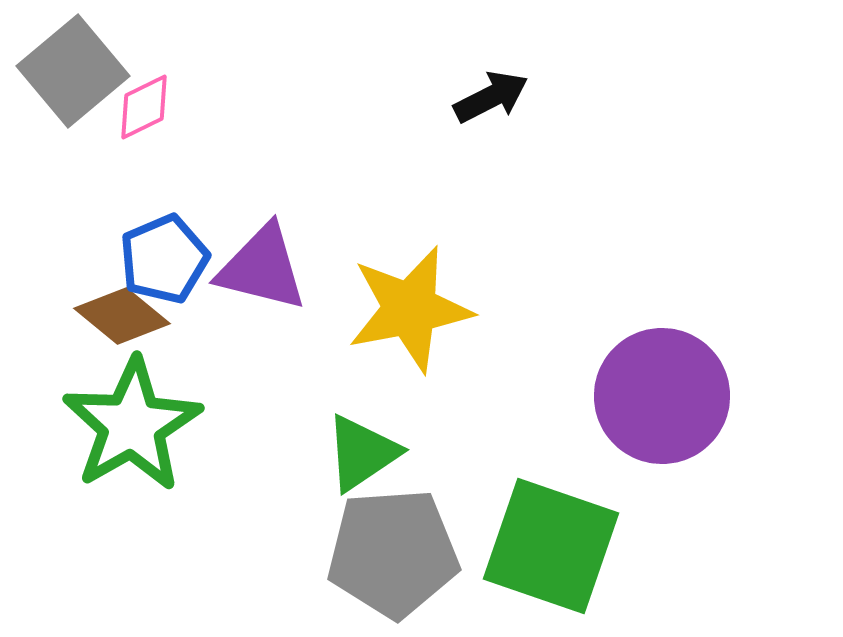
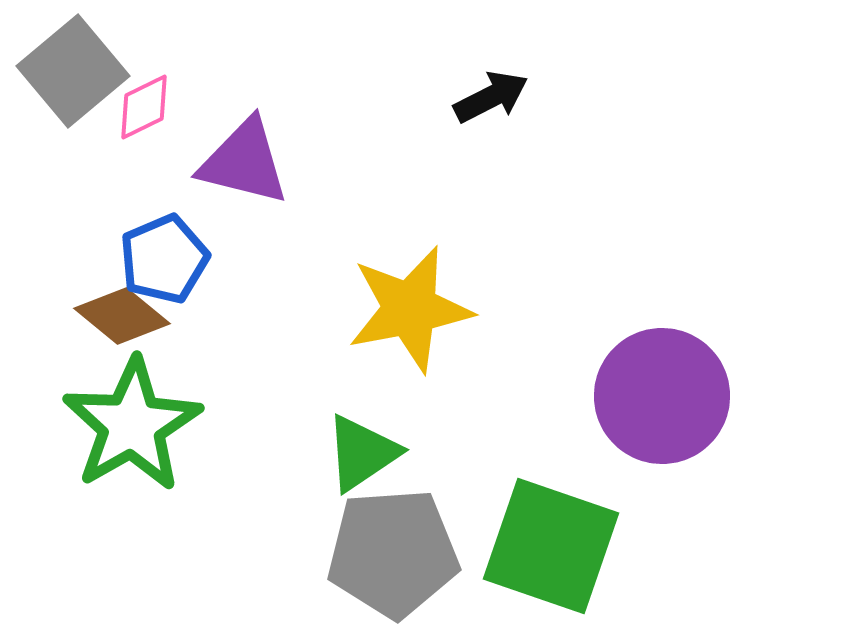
purple triangle: moved 18 px left, 106 px up
